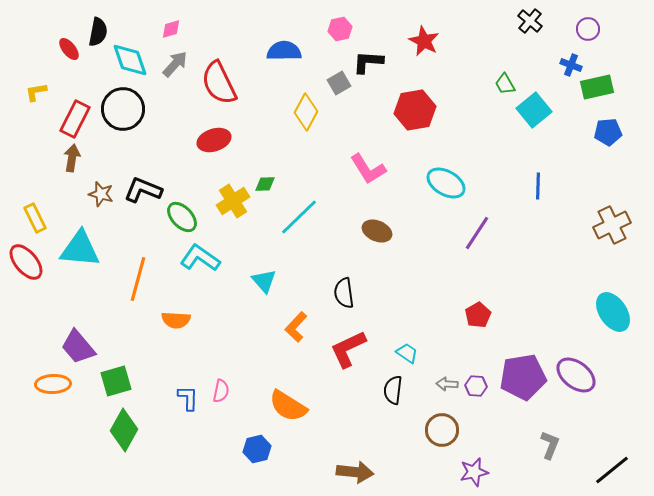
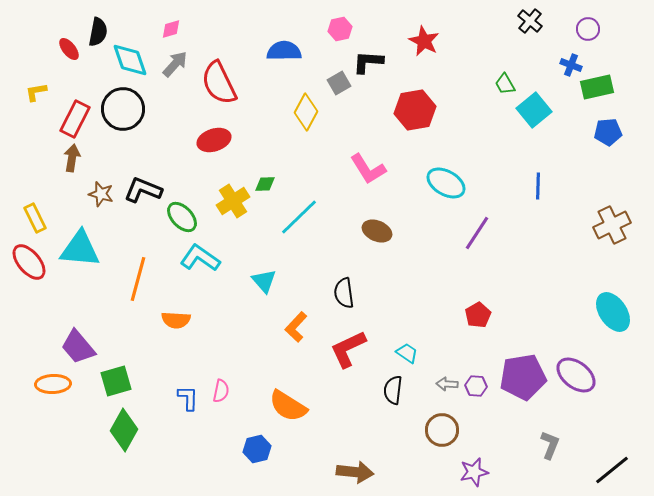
red ellipse at (26, 262): moved 3 px right
